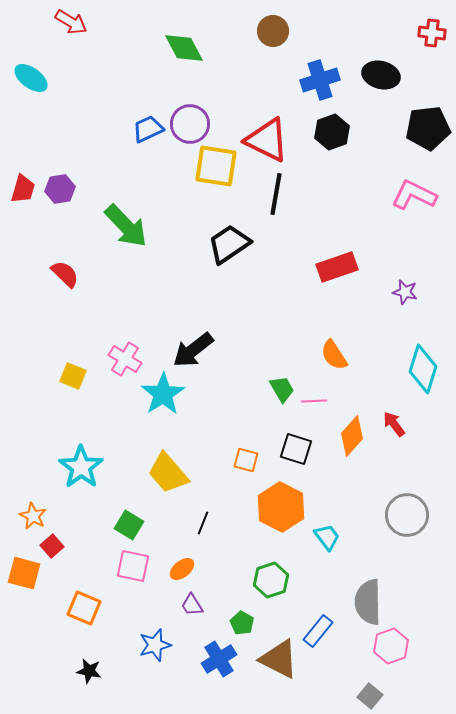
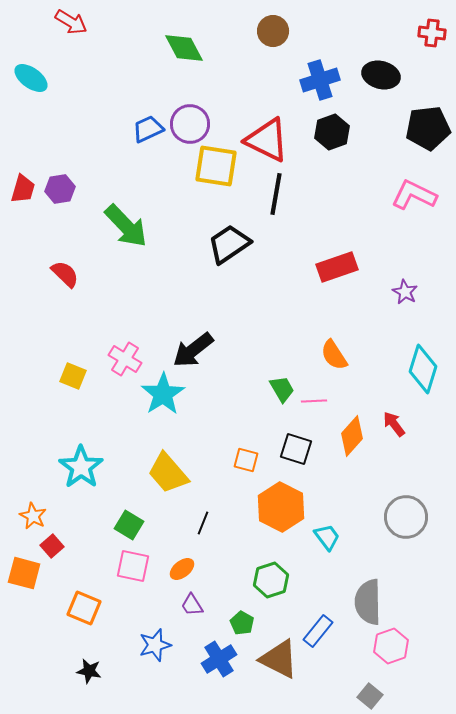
purple star at (405, 292): rotated 15 degrees clockwise
gray circle at (407, 515): moved 1 px left, 2 px down
